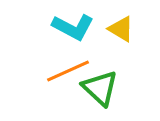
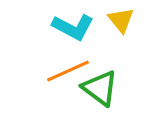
yellow triangle: moved 9 px up; rotated 20 degrees clockwise
green triangle: rotated 6 degrees counterclockwise
